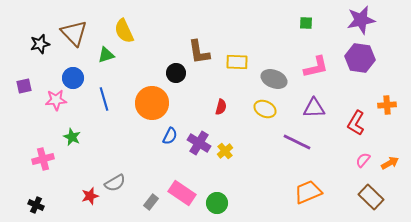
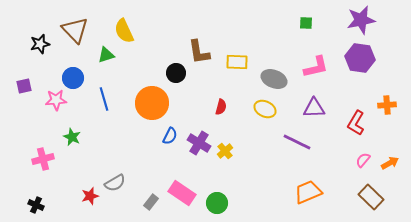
brown triangle: moved 1 px right, 3 px up
